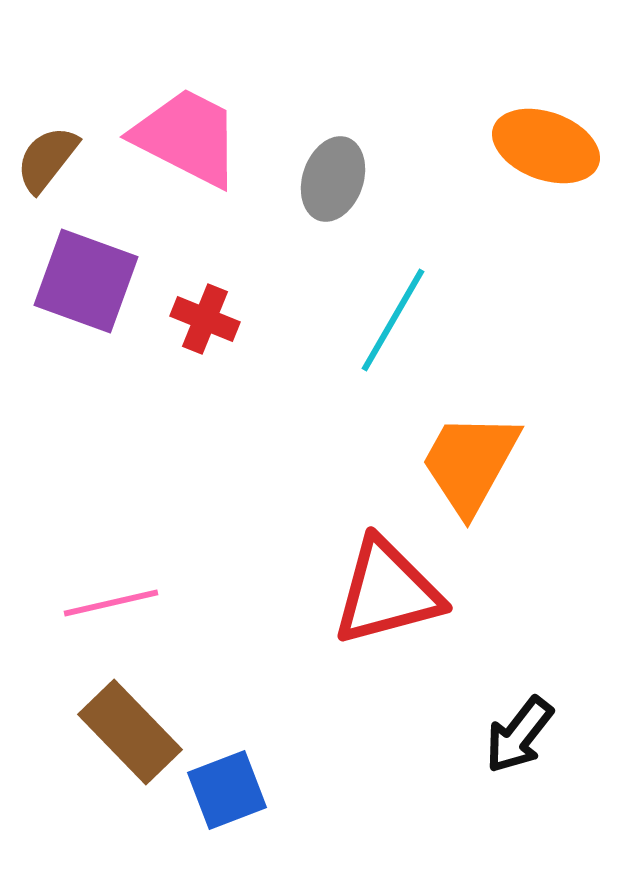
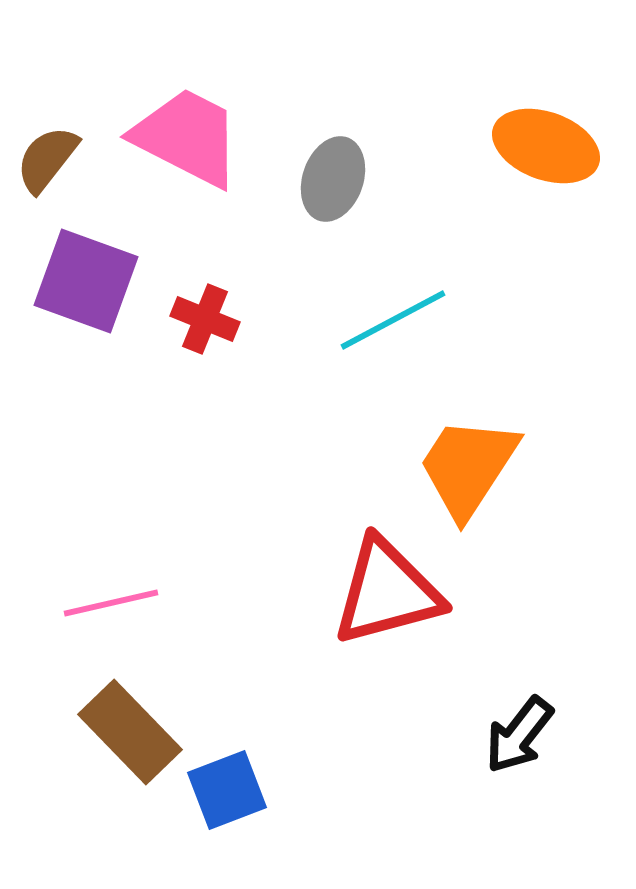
cyan line: rotated 32 degrees clockwise
orange trapezoid: moved 2 px left, 4 px down; rotated 4 degrees clockwise
